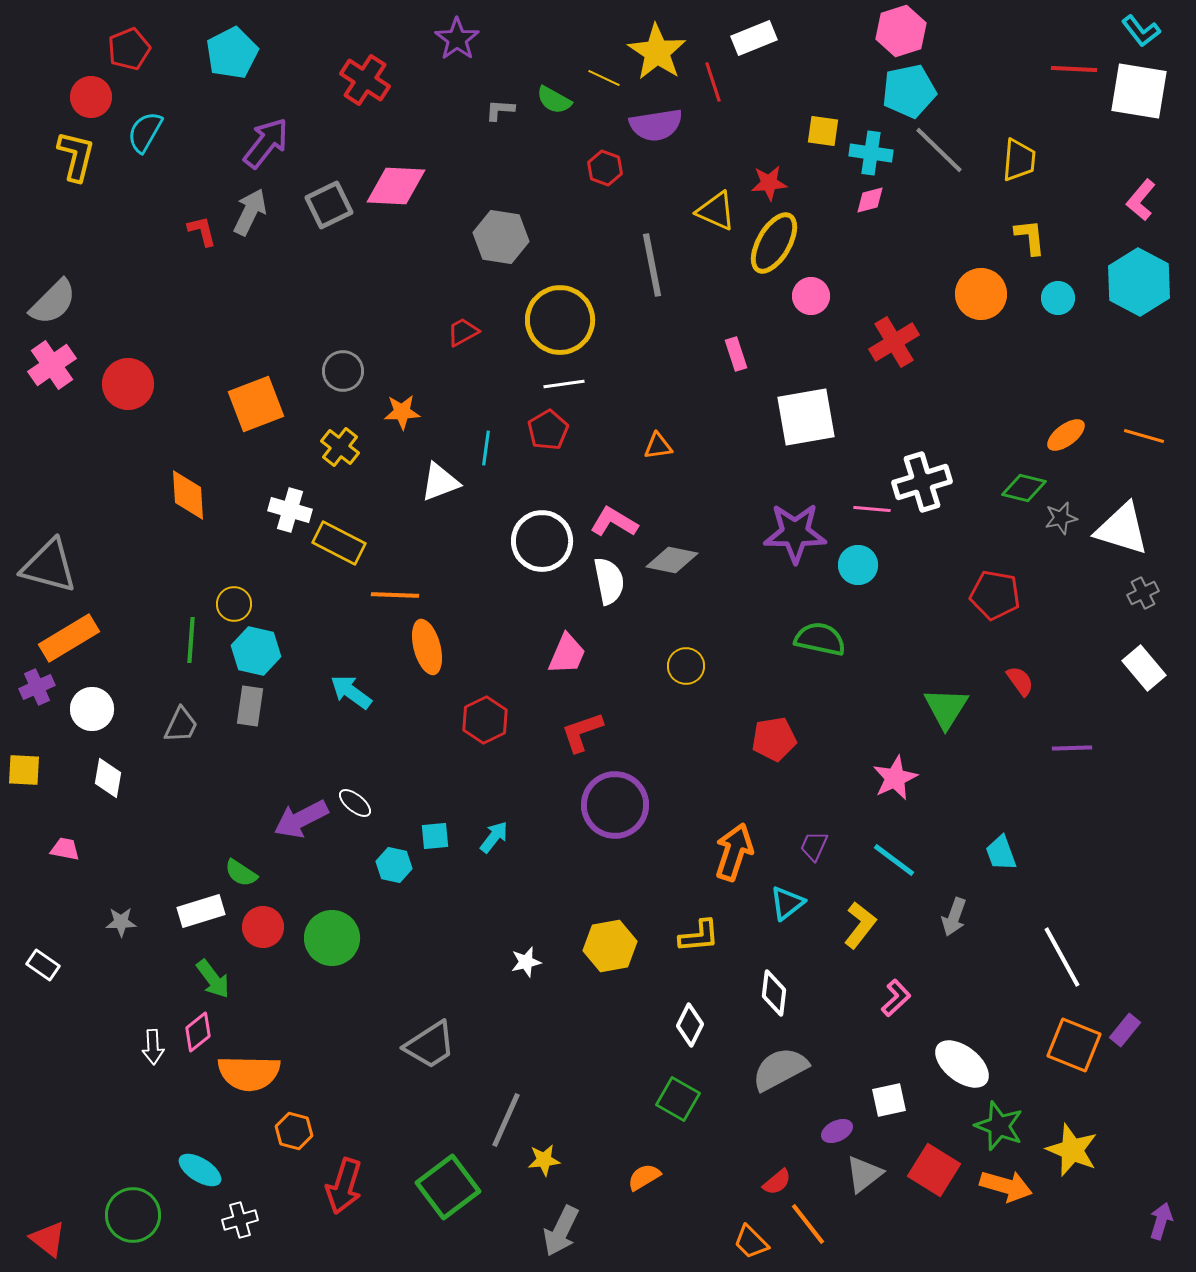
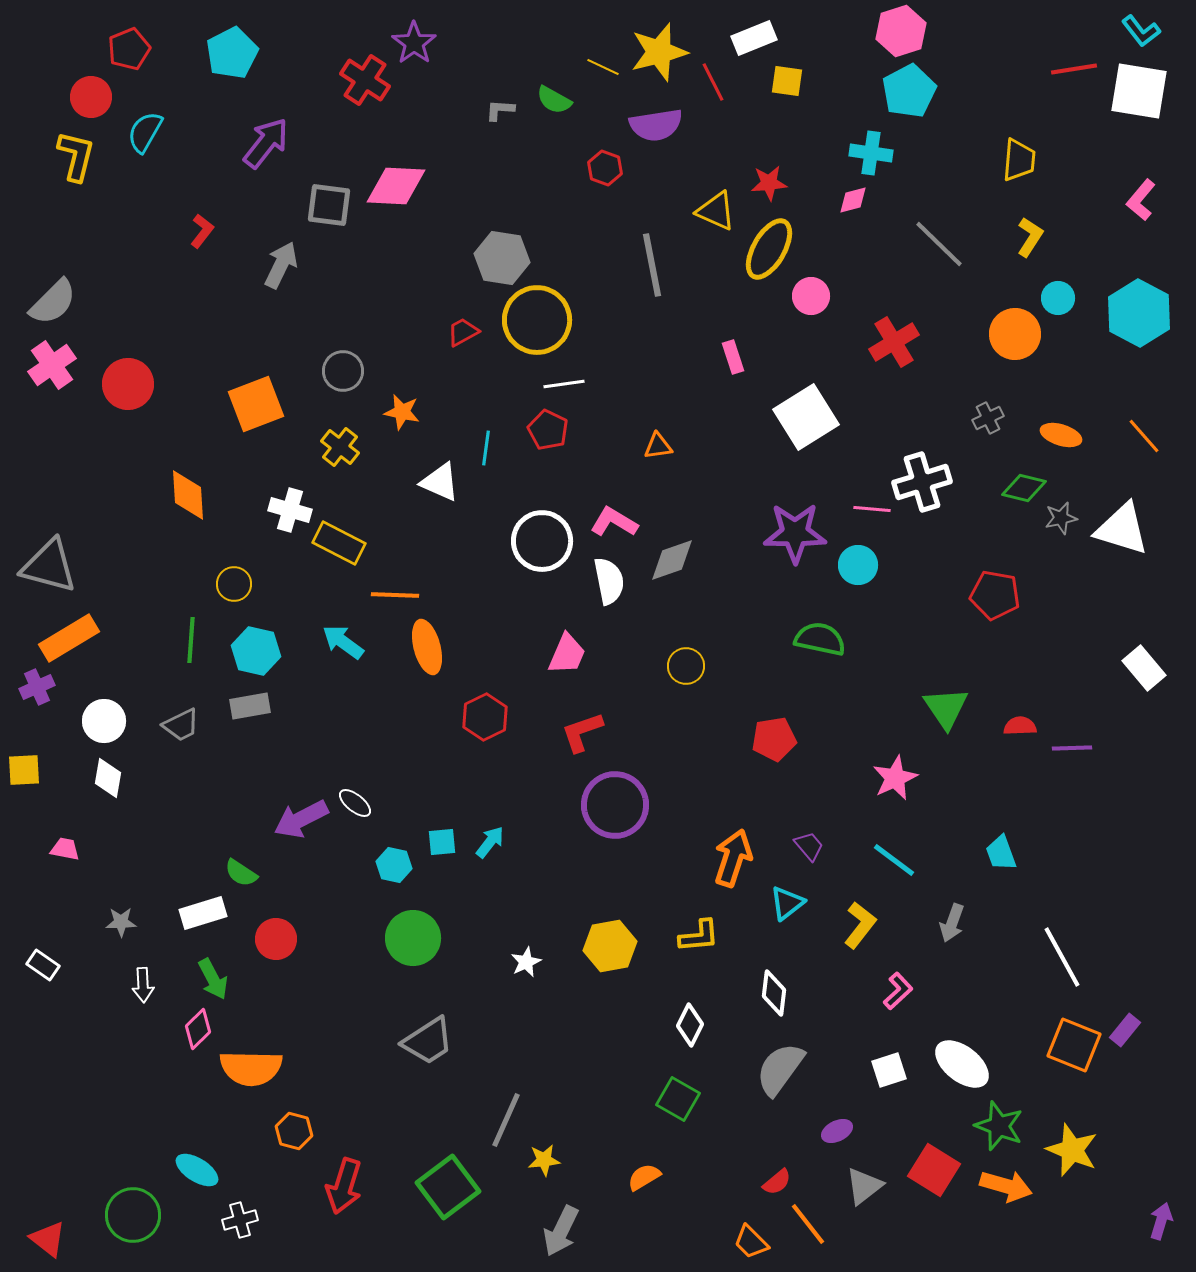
purple star at (457, 39): moved 43 px left, 4 px down
yellow star at (657, 52): moved 2 px right; rotated 24 degrees clockwise
red line at (1074, 69): rotated 12 degrees counterclockwise
yellow line at (604, 78): moved 1 px left, 11 px up
red line at (713, 82): rotated 9 degrees counterclockwise
cyan pentagon at (909, 91): rotated 16 degrees counterclockwise
yellow square at (823, 131): moved 36 px left, 50 px up
gray line at (939, 150): moved 94 px down
pink diamond at (870, 200): moved 17 px left
gray square at (329, 205): rotated 33 degrees clockwise
gray arrow at (250, 212): moved 31 px right, 53 px down
red L-shape at (202, 231): rotated 52 degrees clockwise
gray hexagon at (501, 237): moved 1 px right, 21 px down
yellow L-shape at (1030, 237): rotated 39 degrees clockwise
yellow ellipse at (774, 243): moved 5 px left, 6 px down
cyan hexagon at (1139, 282): moved 31 px down
orange circle at (981, 294): moved 34 px right, 40 px down
yellow circle at (560, 320): moved 23 px left
pink rectangle at (736, 354): moved 3 px left, 3 px down
orange star at (402, 412): rotated 15 degrees clockwise
white square at (806, 417): rotated 22 degrees counterclockwise
red pentagon at (548, 430): rotated 15 degrees counterclockwise
orange ellipse at (1066, 435): moved 5 px left; rotated 54 degrees clockwise
orange line at (1144, 436): rotated 33 degrees clockwise
white triangle at (440, 482): rotated 45 degrees clockwise
gray diamond at (672, 560): rotated 30 degrees counterclockwise
gray cross at (1143, 593): moved 155 px left, 175 px up
yellow circle at (234, 604): moved 20 px up
red semicircle at (1020, 681): moved 45 px down; rotated 56 degrees counterclockwise
cyan arrow at (351, 692): moved 8 px left, 50 px up
gray rectangle at (250, 706): rotated 72 degrees clockwise
green triangle at (946, 708): rotated 6 degrees counterclockwise
white circle at (92, 709): moved 12 px right, 12 px down
red hexagon at (485, 720): moved 3 px up
gray trapezoid at (181, 725): rotated 39 degrees clockwise
yellow square at (24, 770): rotated 6 degrees counterclockwise
cyan square at (435, 836): moved 7 px right, 6 px down
cyan arrow at (494, 837): moved 4 px left, 5 px down
purple trapezoid at (814, 846): moved 5 px left; rotated 116 degrees clockwise
orange arrow at (734, 852): moved 1 px left, 6 px down
white rectangle at (201, 911): moved 2 px right, 2 px down
gray arrow at (954, 917): moved 2 px left, 6 px down
red circle at (263, 927): moved 13 px right, 12 px down
green circle at (332, 938): moved 81 px right
white star at (526, 962): rotated 12 degrees counterclockwise
green arrow at (213, 979): rotated 9 degrees clockwise
pink L-shape at (896, 998): moved 2 px right, 7 px up
pink diamond at (198, 1032): moved 3 px up; rotated 6 degrees counterclockwise
gray trapezoid at (430, 1045): moved 2 px left, 4 px up
white arrow at (153, 1047): moved 10 px left, 62 px up
gray semicircle at (780, 1069): rotated 26 degrees counterclockwise
orange semicircle at (249, 1073): moved 2 px right, 5 px up
white square at (889, 1100): moved 30 px up; rotated 6 degrees counterclockwise
cyan ellipse at (200, 1170): moved 3 px left
gray triangle at (864, 1174): moved 12 px down
